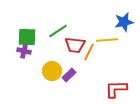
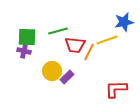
green line: rotated 18 degrees clockwise
yellow line: rotated 15 degrees counterclockwise
purple rectangle: moved 2 px left, 2 px down
